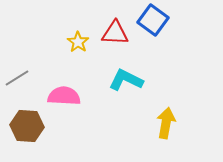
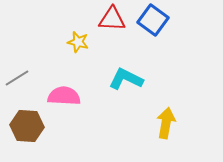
red triangle: moved 3 px left, 14 px up
yellow star: rotated 20 degrees counterclockwise
cyan L-shape: moved 1 px up
